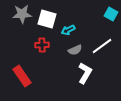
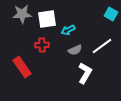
white square: rotated 24 degrees counterclockwise
red rectangle: moved 9 px up
